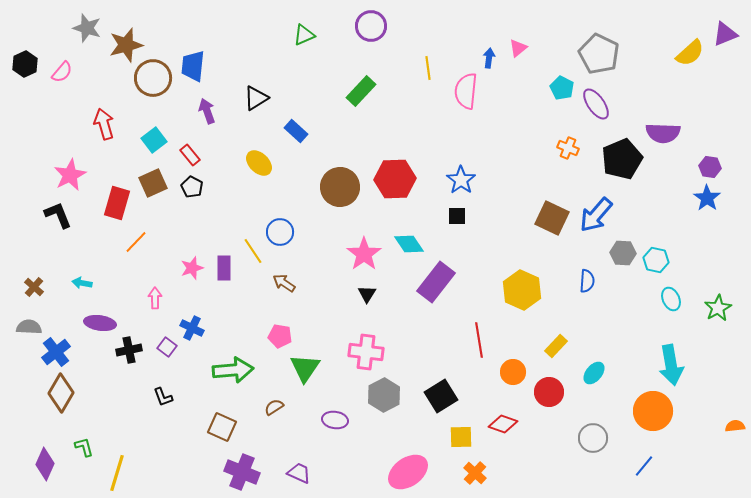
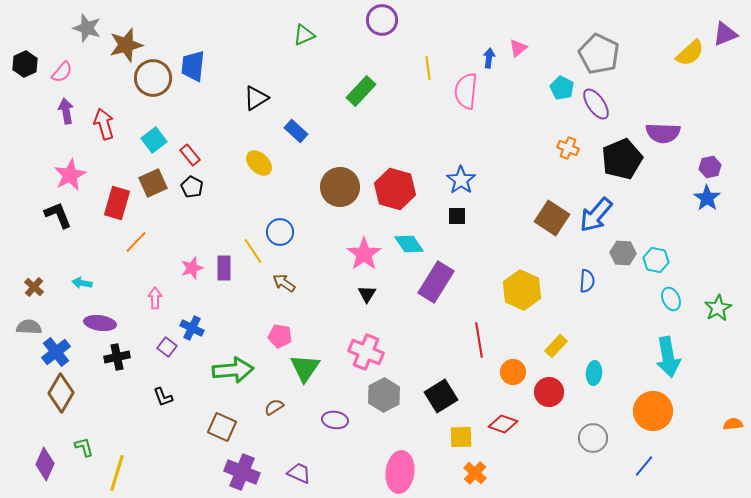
purple circle at (371, 26): moved 11 px right, 6 px up
purple arrow at (207, 111): moved 141 px left; rotated 10 degrees clockwise
purple hexagon at (710, 167): rotated 20 degrees counterclockwise
red hexagon at (395, 179): moved 10 px down; rotated 18 degrees clockwise
brown square at (552, 218): rotated 8 degrees clockwise
purple rectangle at (436, 282): rotated 6 degrees counterclockwise
black cross at (129, 350): moved 12 px left, 7 px down
pink cross at (366, 352): rotated 16 degrees clockwise
cyan arrow at (671, 365): moved 3 px left, 8 px up
cyan ellipse at (594, 373): rotated 35 degrees counterclockwise
orange semicircle at (735, 426): moved 2 px left, 2 px up
pink ellipse at (408, 472): moved 8 px left; rotated 48 degrees counterclockwise
